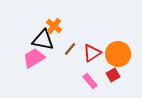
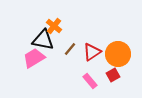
red triangle: moved 1 px up
